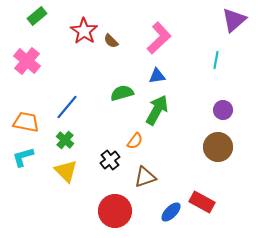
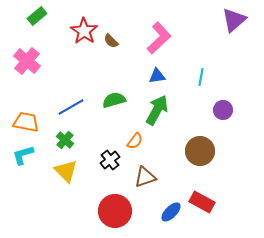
cyan line: moved 15 px left, 17 px down
green semicircle: moved 8 px left, 7 px down
blue line: moved 4 px right; rotated 20 degrees clockwise
brown circle: moved 18 px left, 4 px down
cyan L-shape: moved 2 px up
